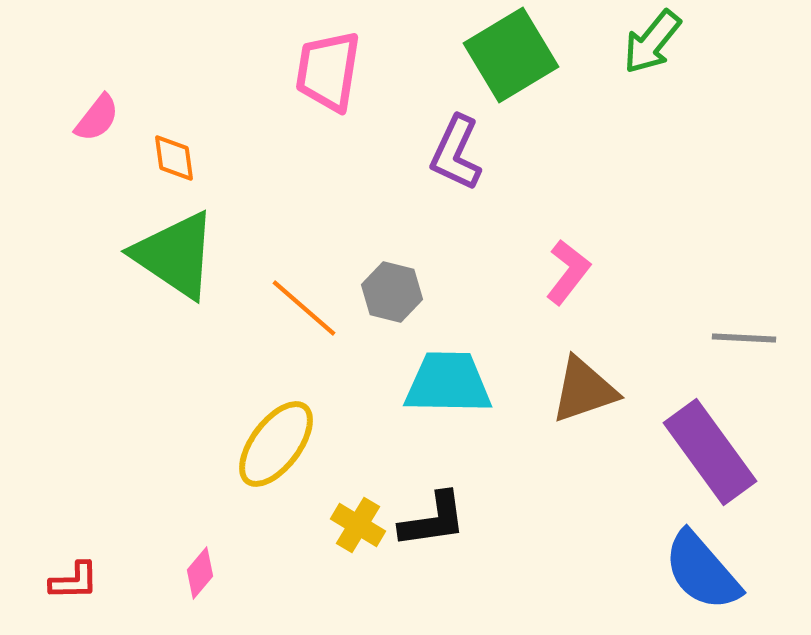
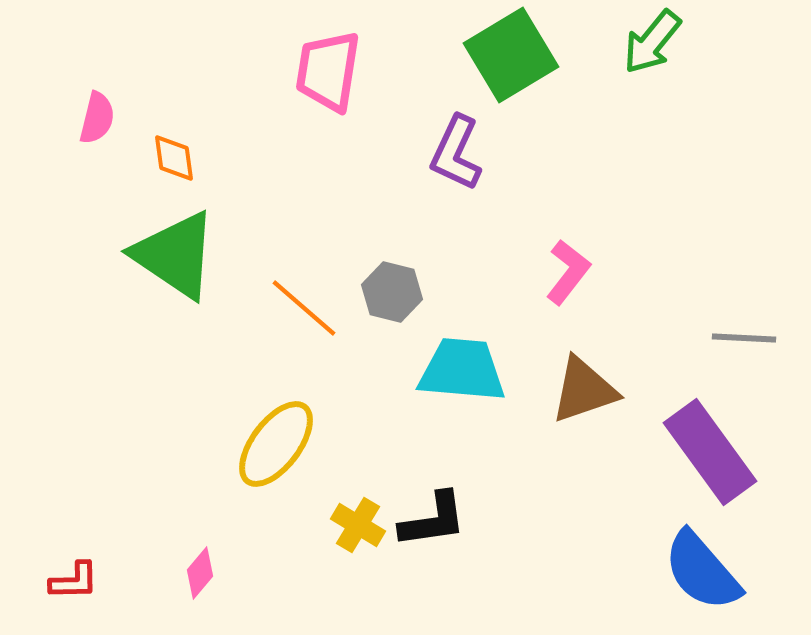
pink semicircle: rotated 24 degrees counterclockwise
cyan trapezoid: moved 14 px right, 13 px up; rotated 4 degrees clockwise
